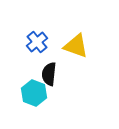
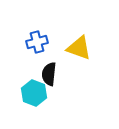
blue cross: rotated 25 degrees clockwise
yellow triangle: moved 3 px right, 2 px down
